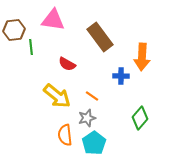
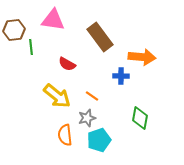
orange arrow: rotated 88 degrees counterclockwise
green diamond: rotated 30 degrees counterclockwise
cyan pentagon: moved 5 px right, 3 px up; rotated 15 degrees clockwise
